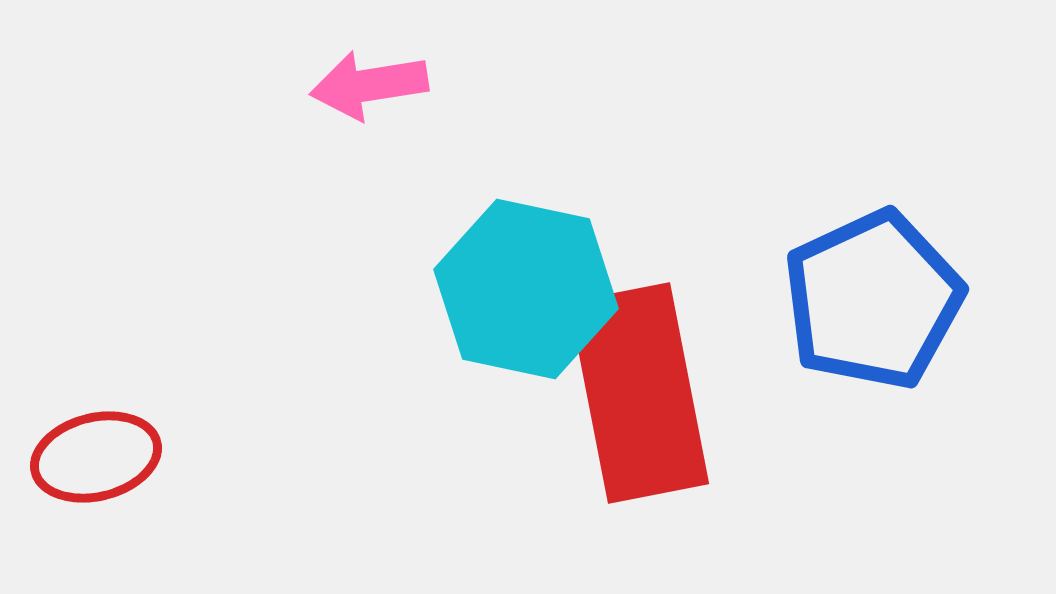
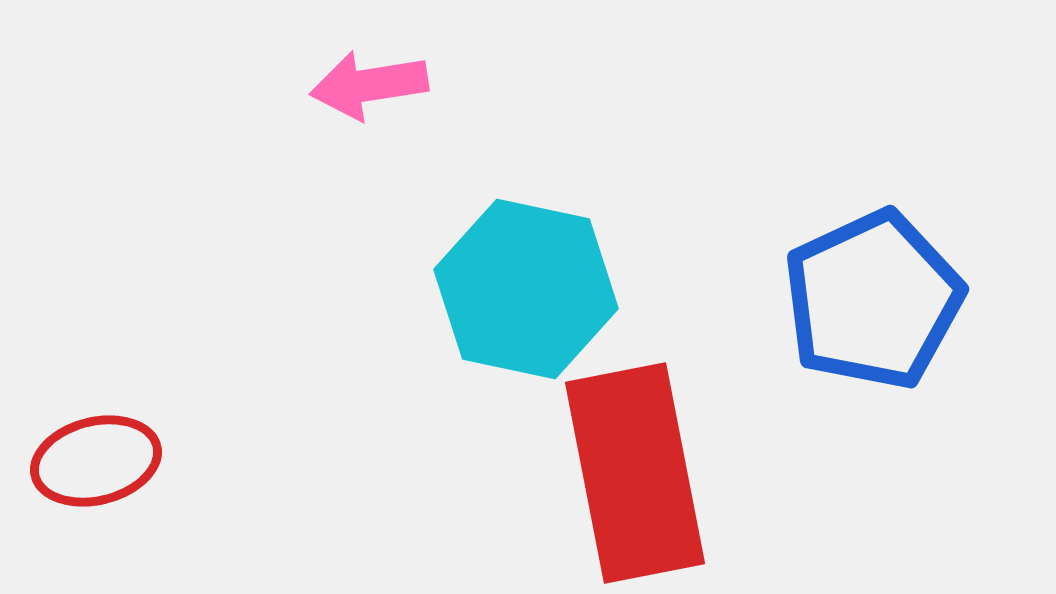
red rectangle: moved 4 px left, 80 px down
red ellipse: moved 4 px down
